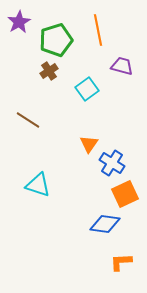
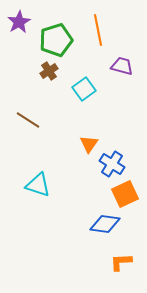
cyan square: moved 3 px left
blue cross: moved 1 px down
